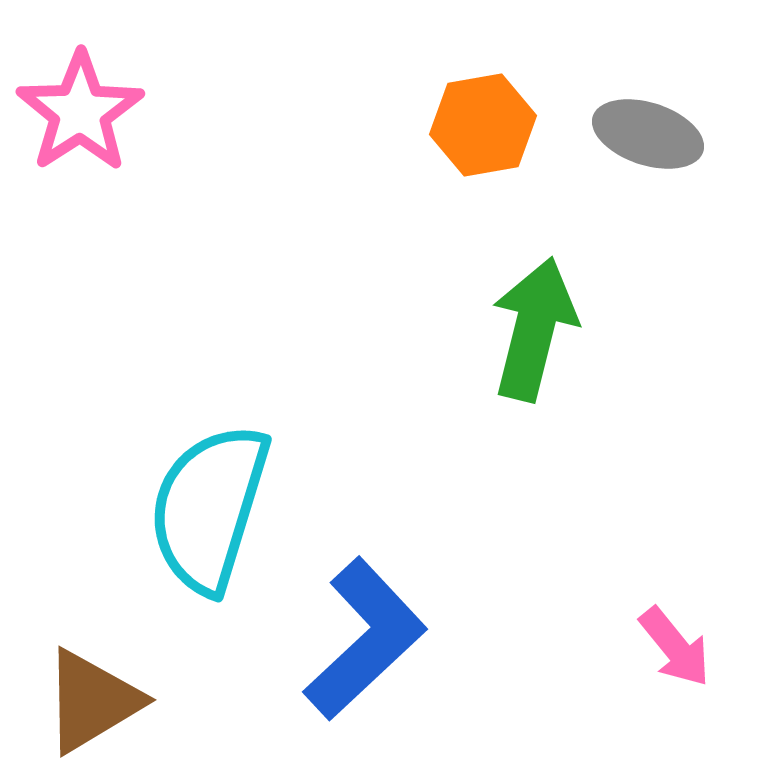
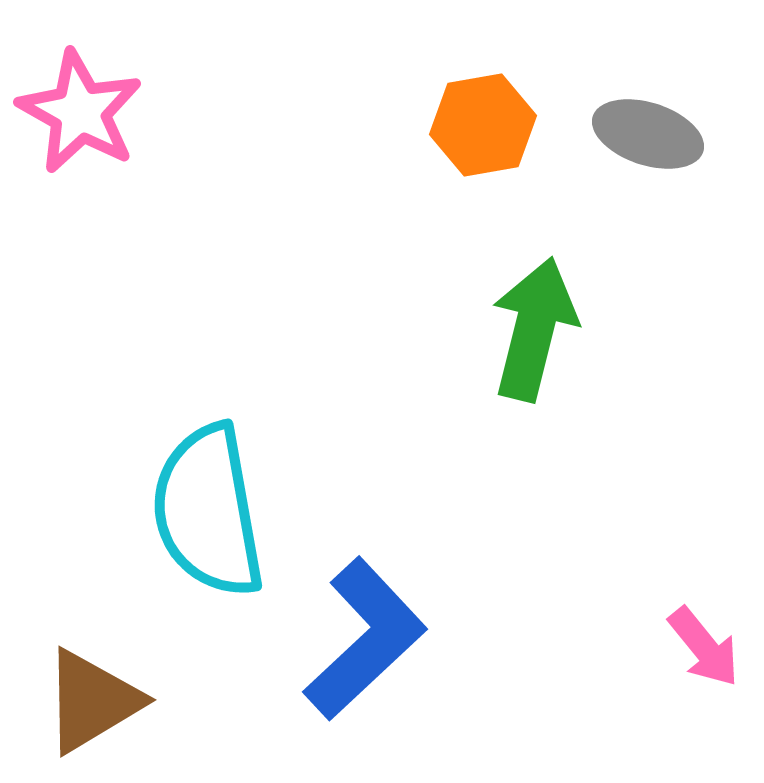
pink star: rotated 10 degrees counterclockwise
cyan semicircle: moved 1 px left, 3 px down; rotated 27 degrees counterclockwise
pink arrow: moved 29 px right
